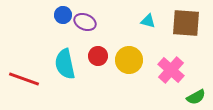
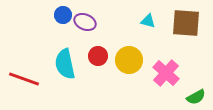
pink cross: moved 5 px left, 3 px down
